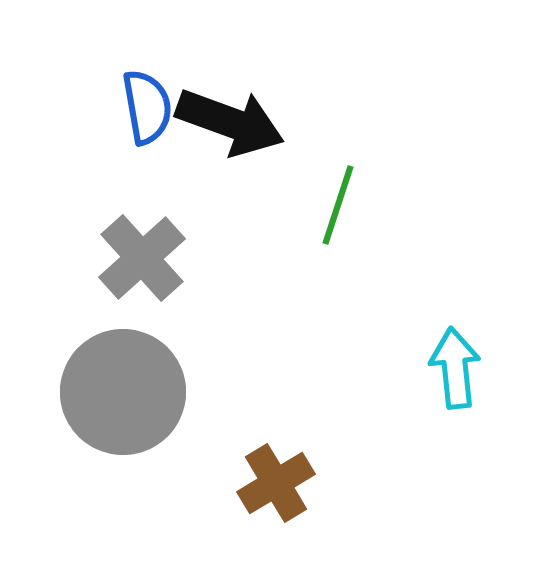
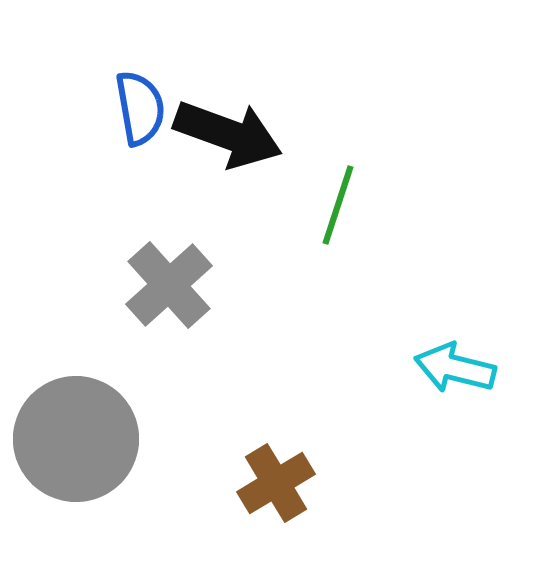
blue semicircle: moved 7 px left, 1 px down
black arrow: moved 2 px left, 12 px down
gray cross: moved 27 px right, 27 px down
cyan arrow: rotated 70 degrees counterclockwise
gray circle: moved 47 px left, 47 px down
